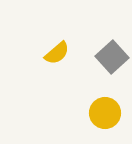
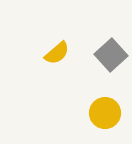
gray square: moved 1 px left, 2 px up
